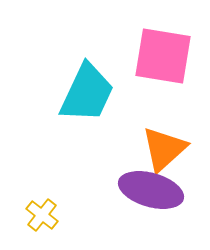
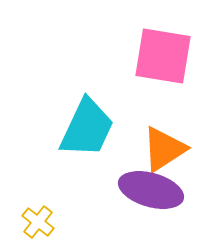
cyan trapezoid: moved 35 px down
orange triangle: rotated 9 degrees clockwise
yellow cross: moved 4 px left, 7 px down
